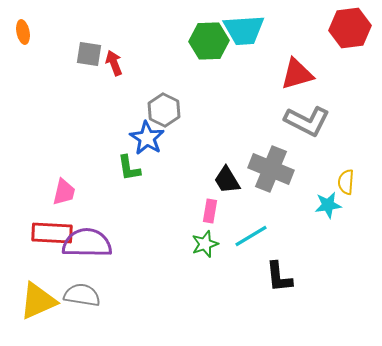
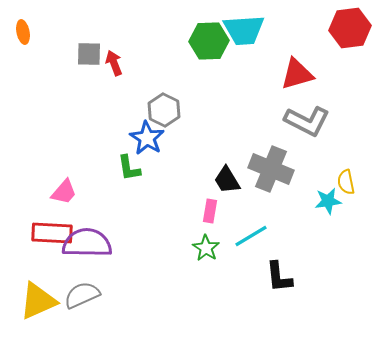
gray square: rotated 8 degrees counterclockwise
yellow semicircle: rotated 15 degrees counterclockwise
pink trapezoid: rotated 28 degrees clockwise
cyan star: moved 4 px up
green star: moved 1 px right, 4 px down; rotated 20 degrees counterclockwise
gray semicircle: rotated 33 degrees counterclockwise
